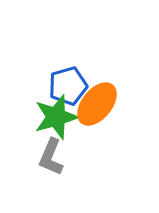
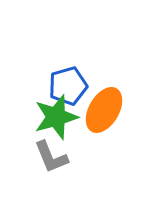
orange ellipse: moved 7 px right, 6 px down; rotated 9 degrees counterclockwise
gray L-shape: rotated 45 degrees counterclockwise
